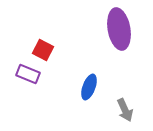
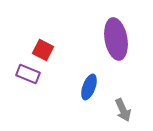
purple ellipse: moved 3 px left, 10 px down
gray arrow: moved 2 px left
